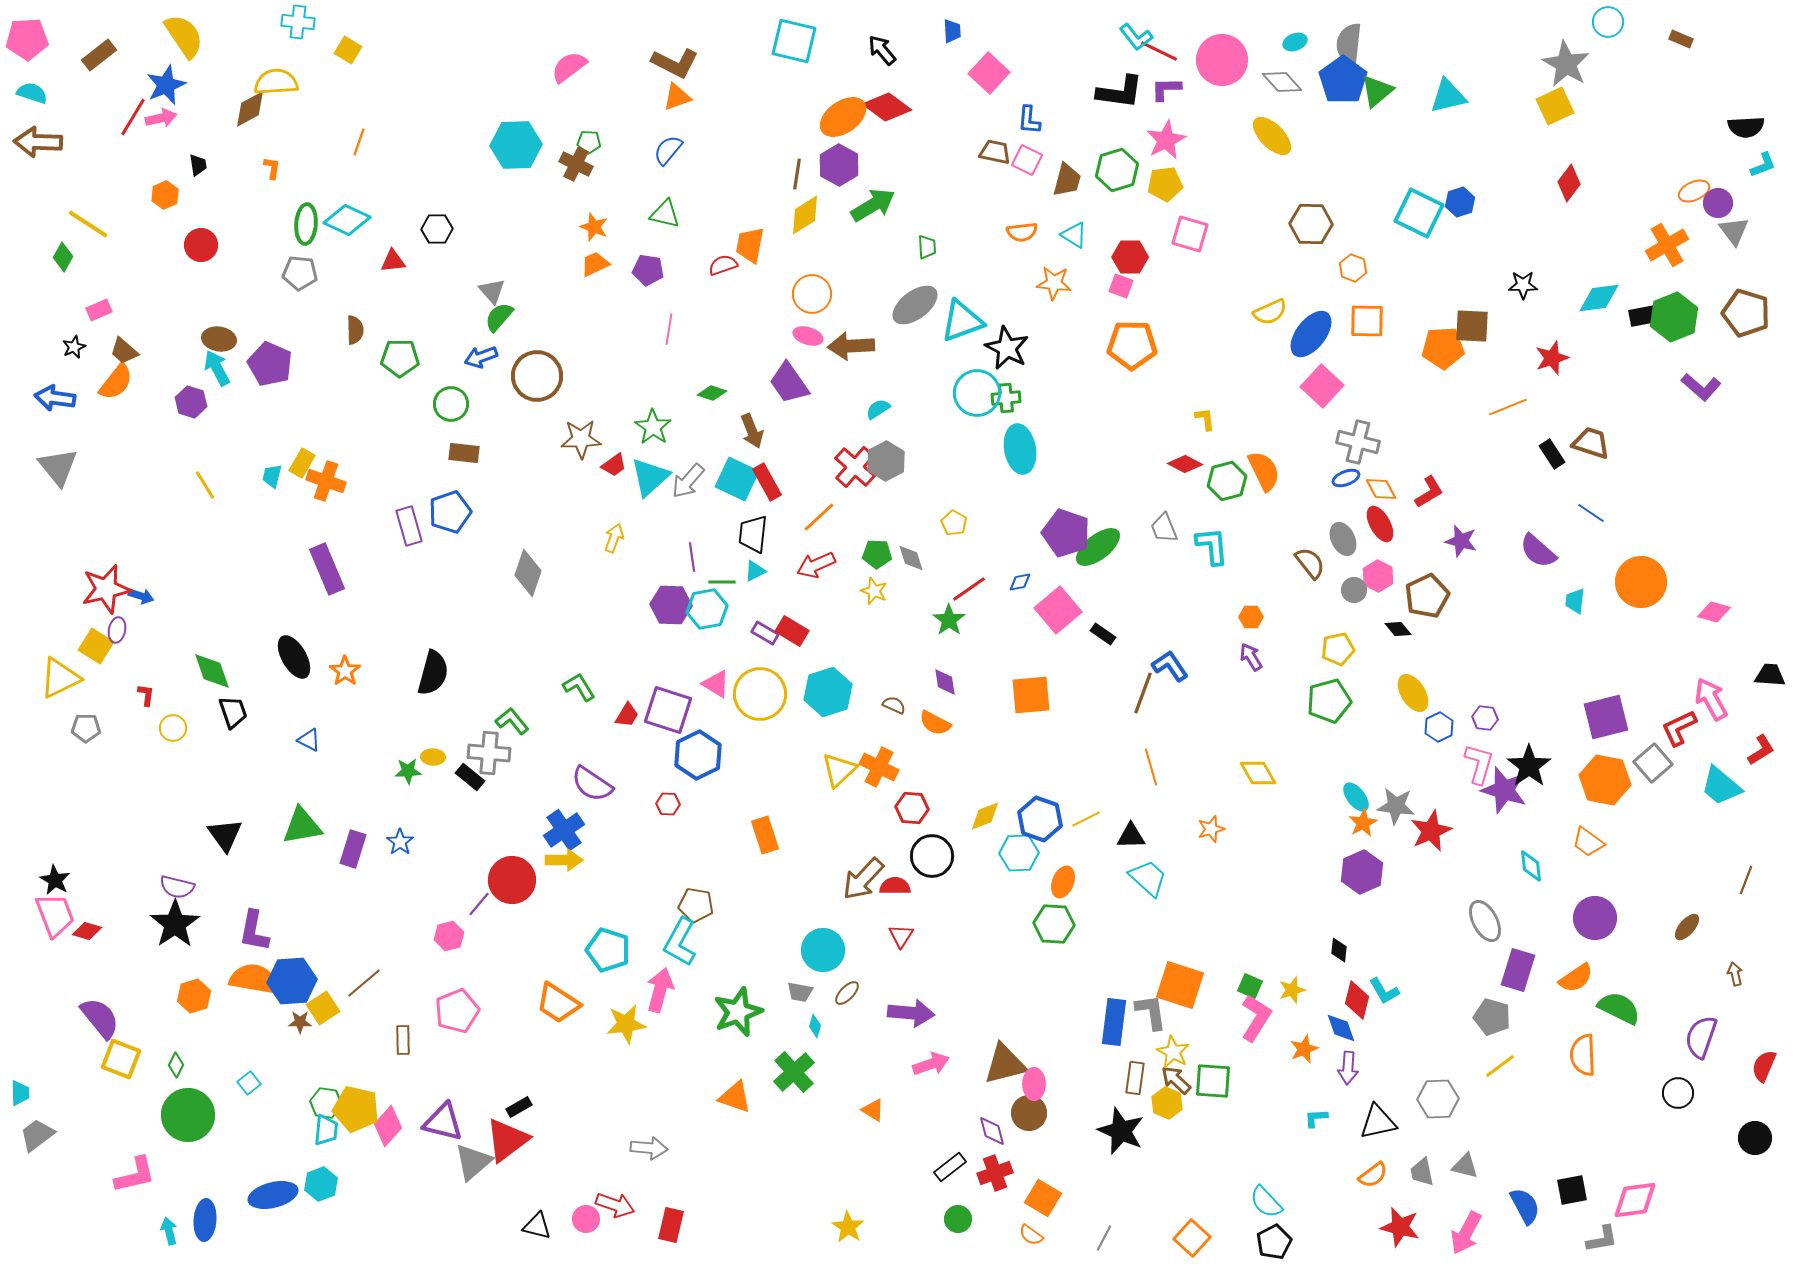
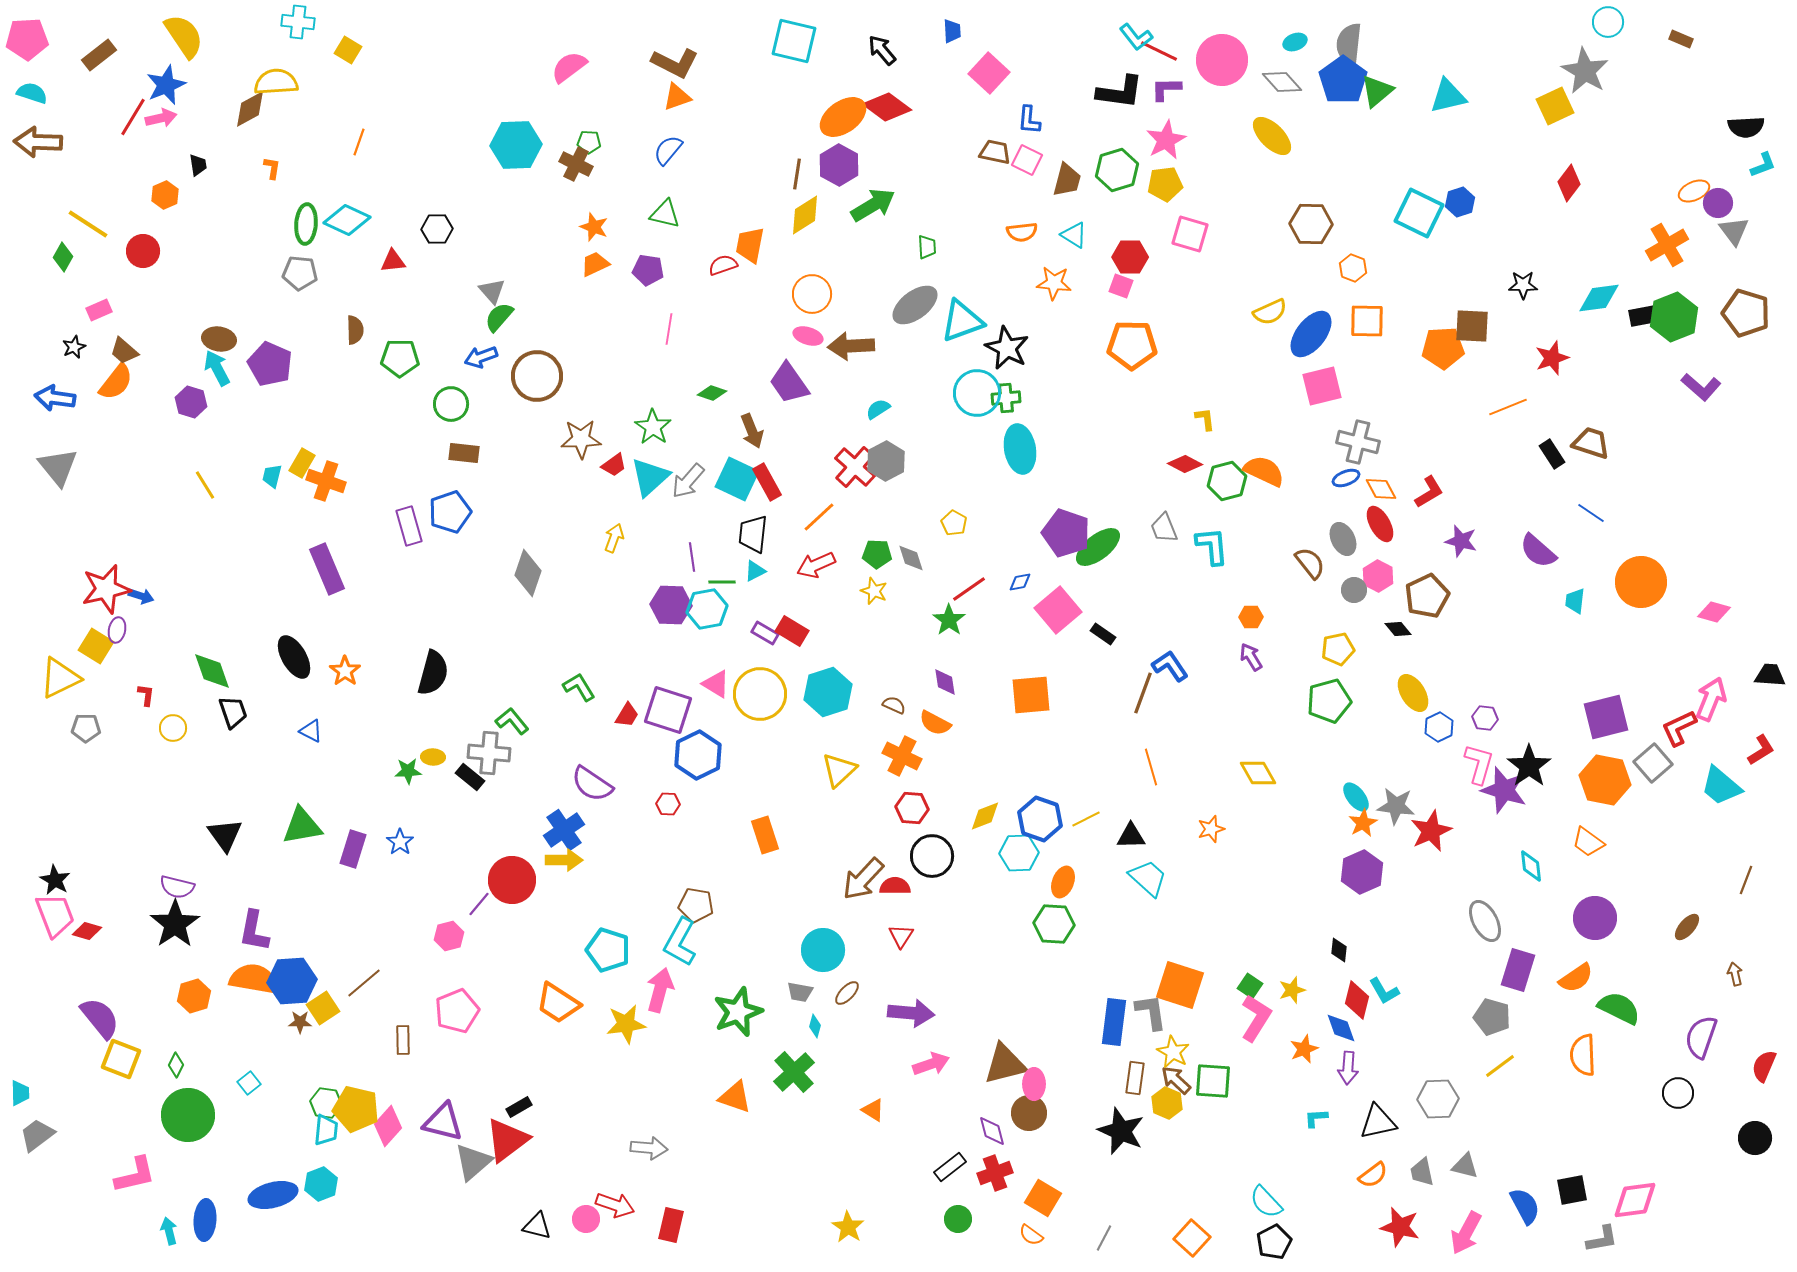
gray star at (1566, 64): moved 19 px right, 7 px down
red circle at (201, 245): moved 58 px left, 6 px down
pink square at (1322, 386): rotated 33 degrees clockwise
orange semicircle at (1264, 471): rotated 39 degrees counterclockwise
pink arrow at (1711, 699): rotated 51 degrees clockwise
blue triangle at (309, 740): moved 2 px right, 9 px up
orange cross at (879, 767): moved 23 px right, 11 px up
green square at (1250, 986): rotated 10 degrees clockwise
